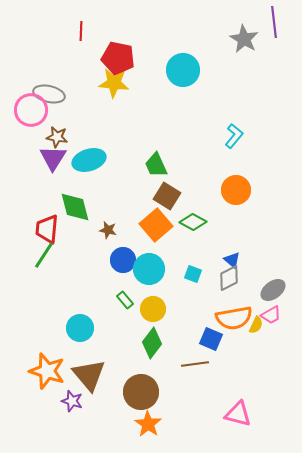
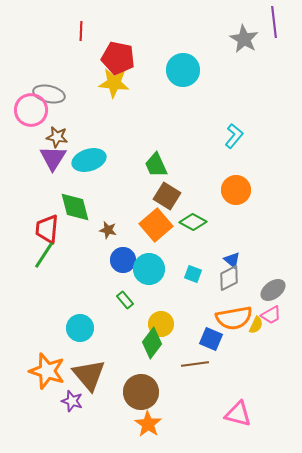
yellow circle at (153, 309): moved 8 px right, 15 px down
